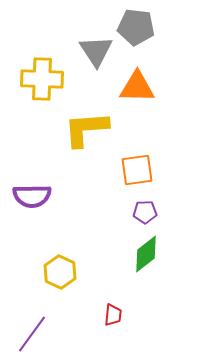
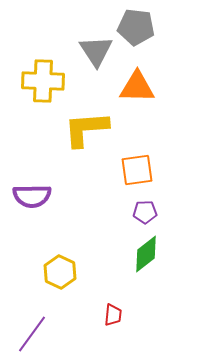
yellow cross: moved 1 px right, 2 px down
